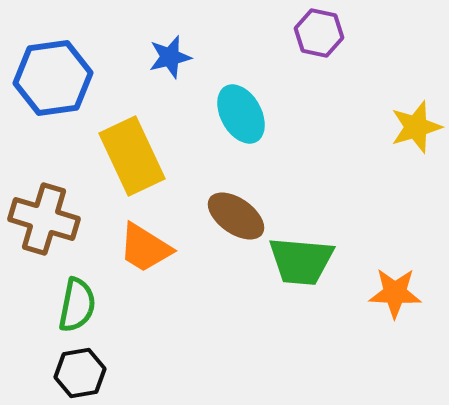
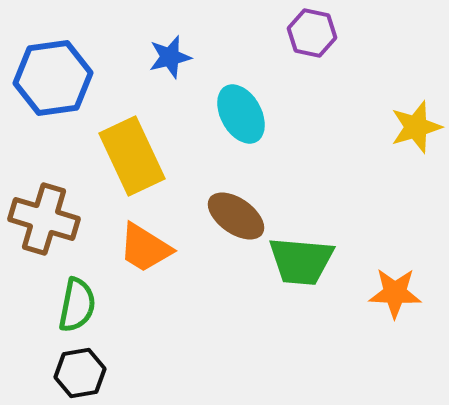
purple hexagon: moved 7 px left
